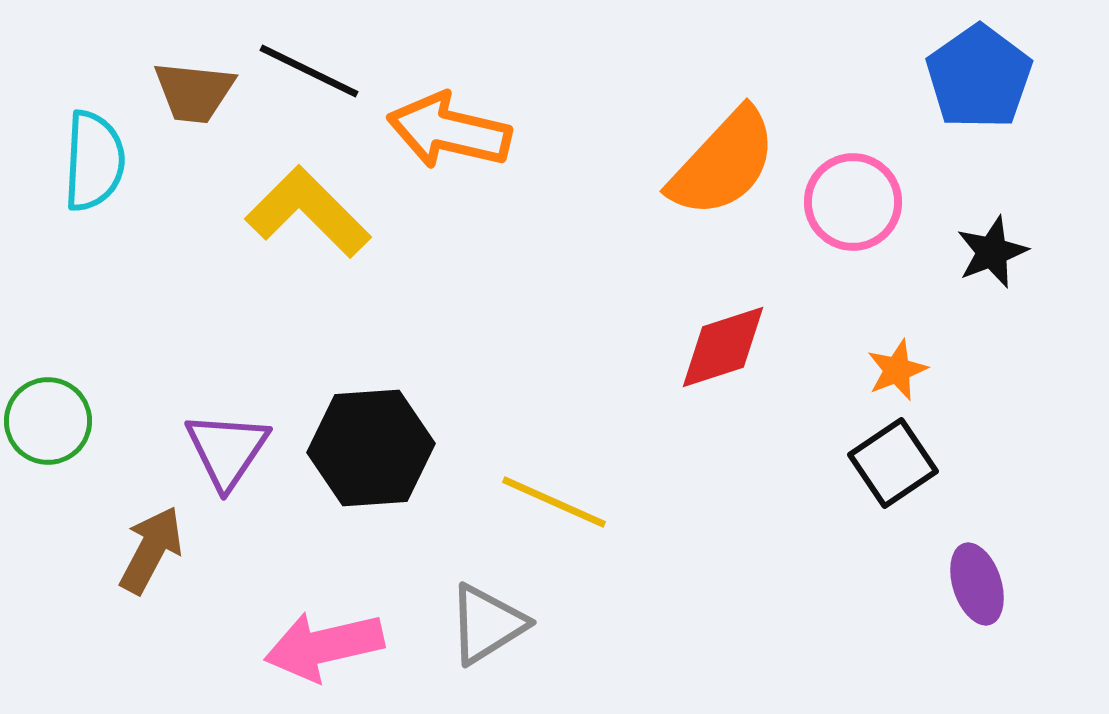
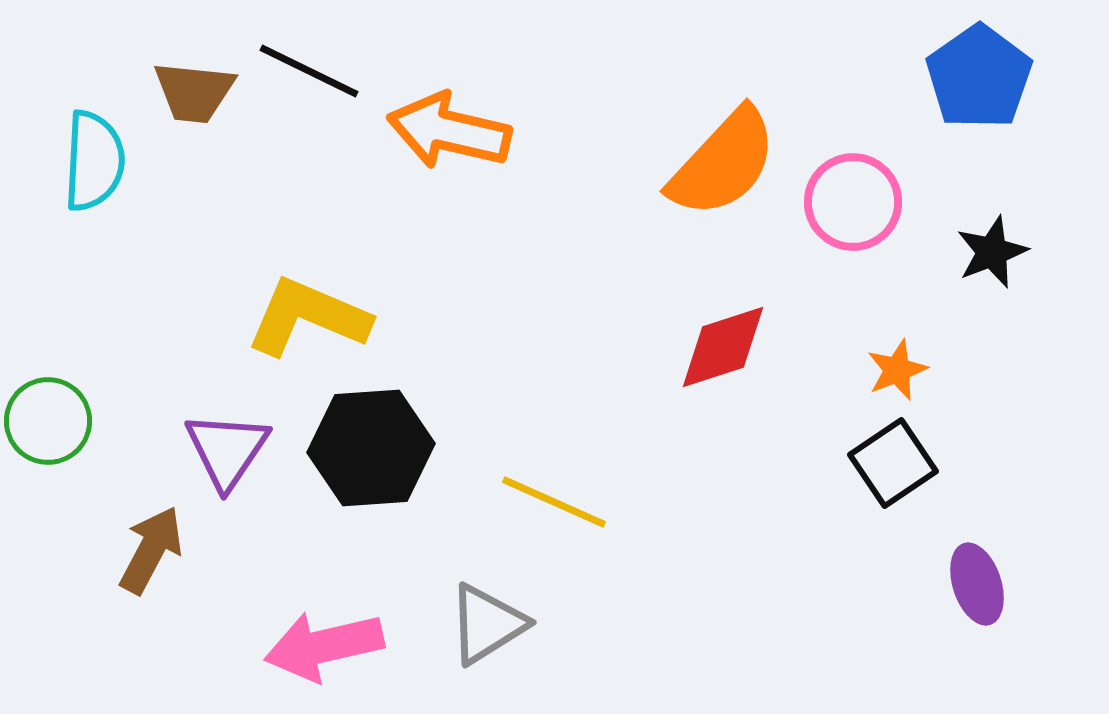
yellow L-shape: moved 105 px down; rotated 22 degrees counterclockwise
